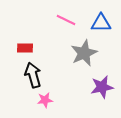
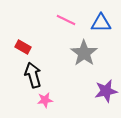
red rectangle: moved 2 px left, 1 px up; rotated 28 degrees clockwise
gray star: rotated 12 degrees counterclockwise
purple star: moved 4 px right, 4 px down
